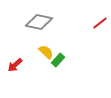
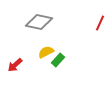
red line: rotated 28 degrees counterclockwise
yellow semicircle: rotated 70 degrees counterclockwise
